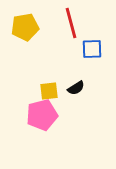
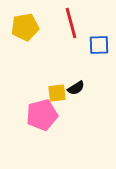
blue square: moved 7 px right, 4 px up
yellow square: moved 8 px right, 2 px down
